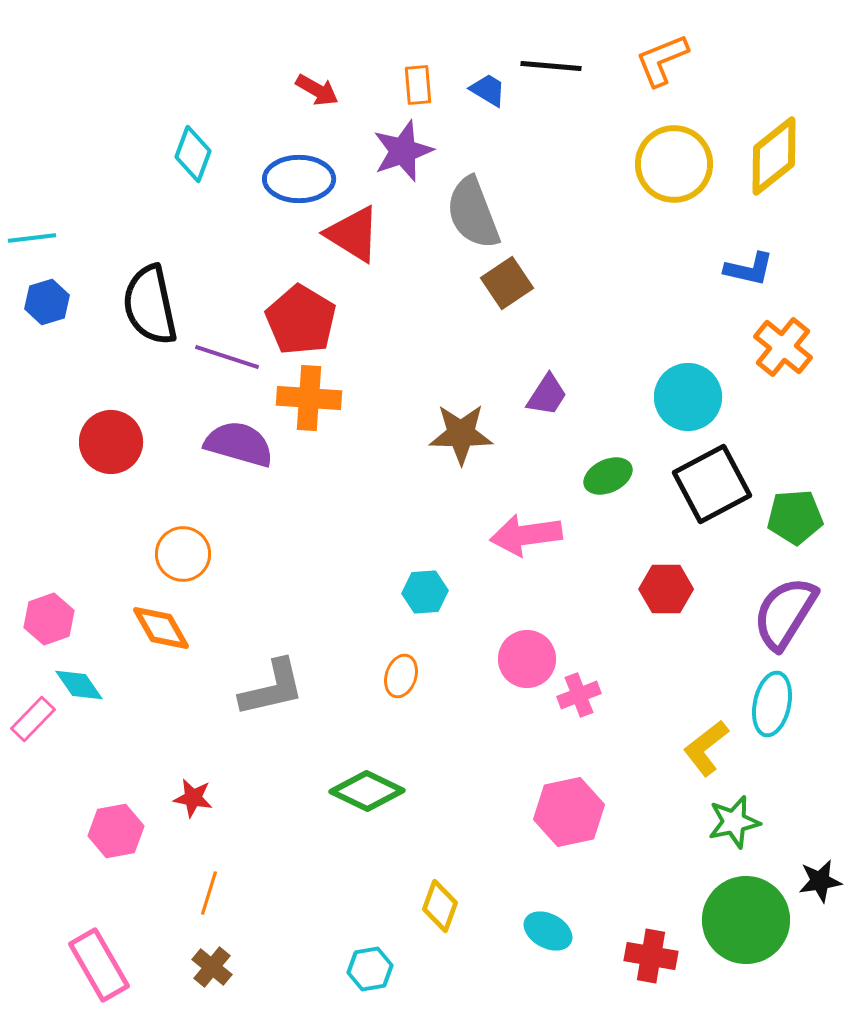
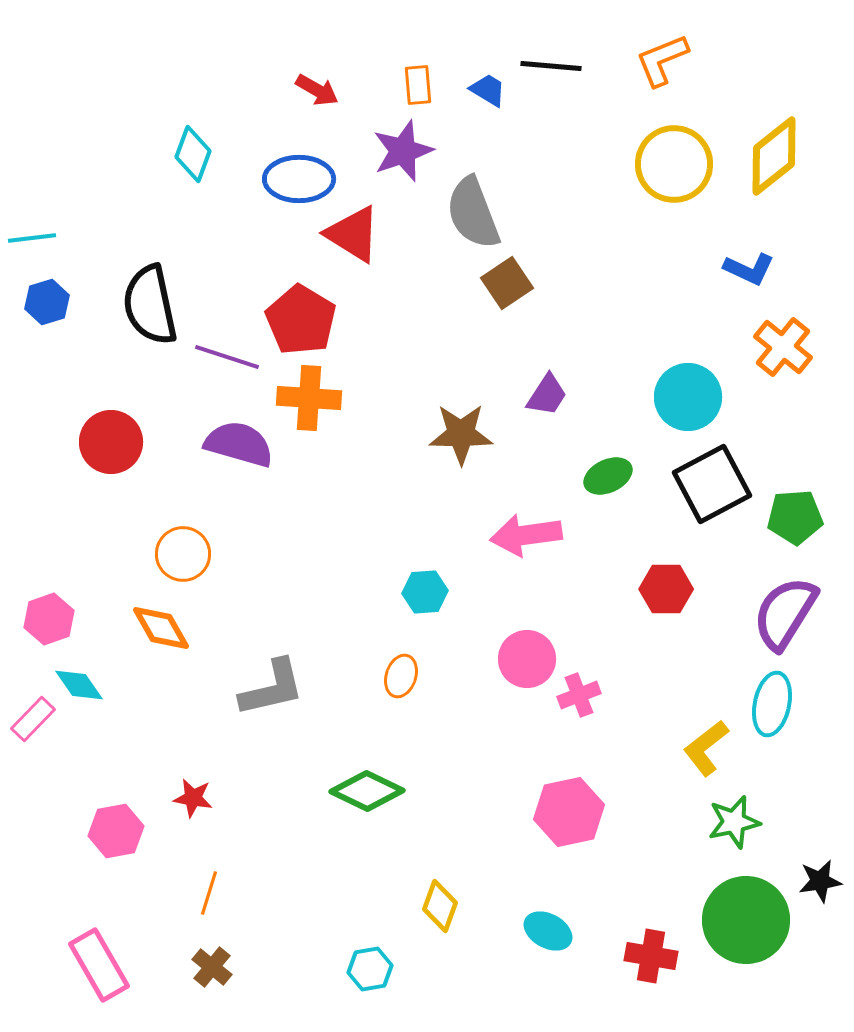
blue L-shape at (749, 269): rotated 12 degrees clockwise
